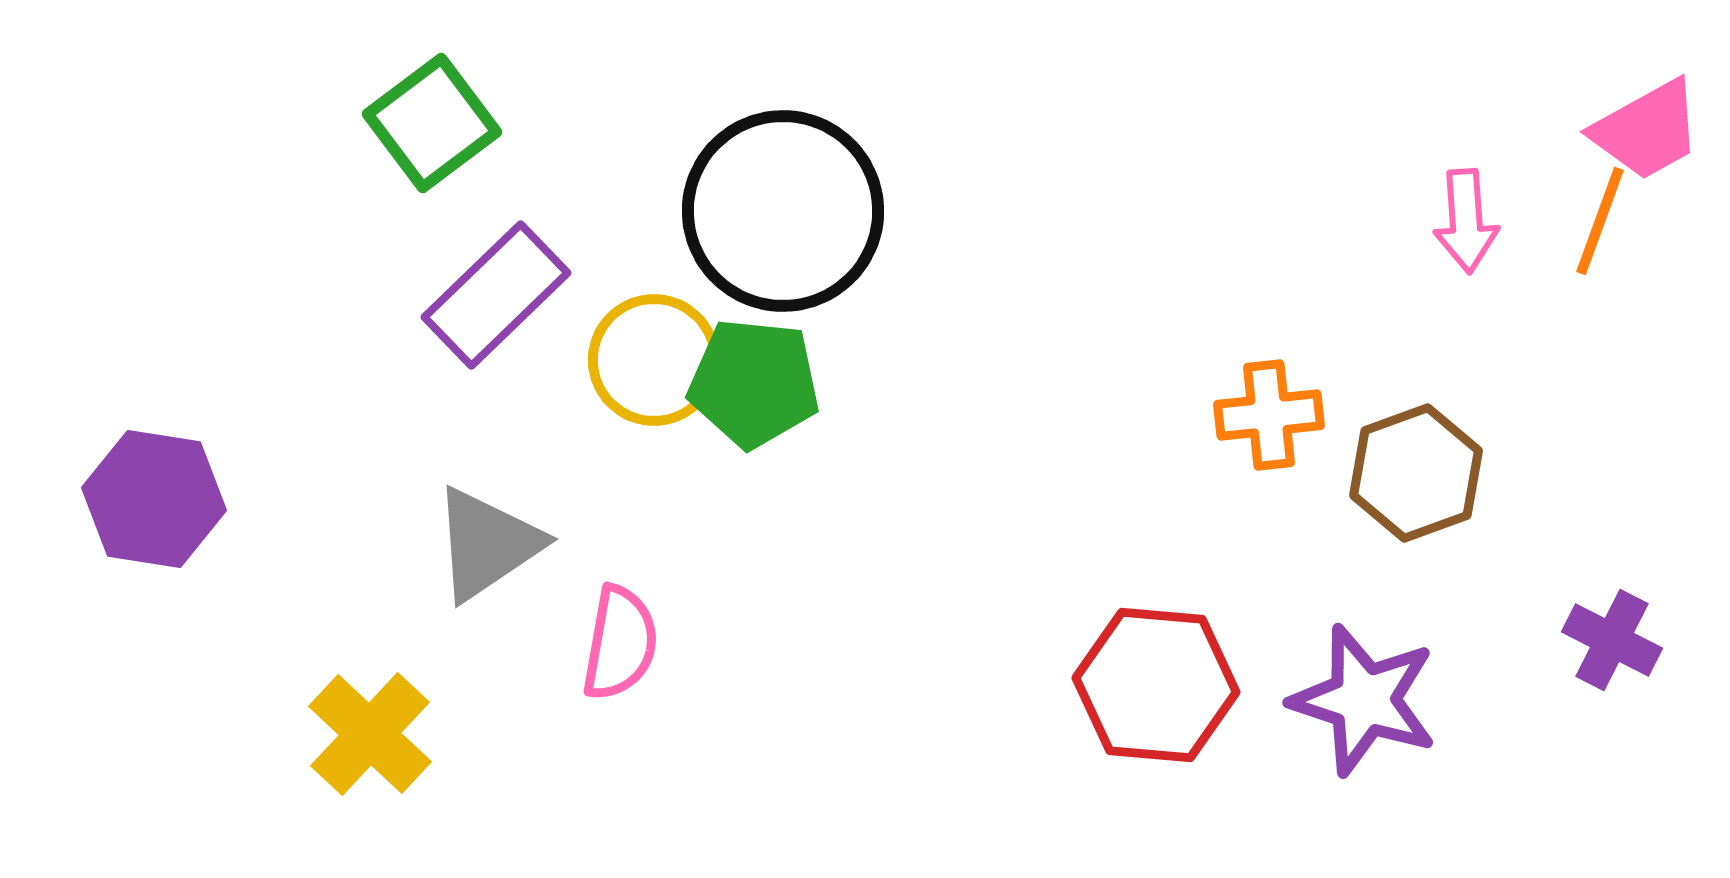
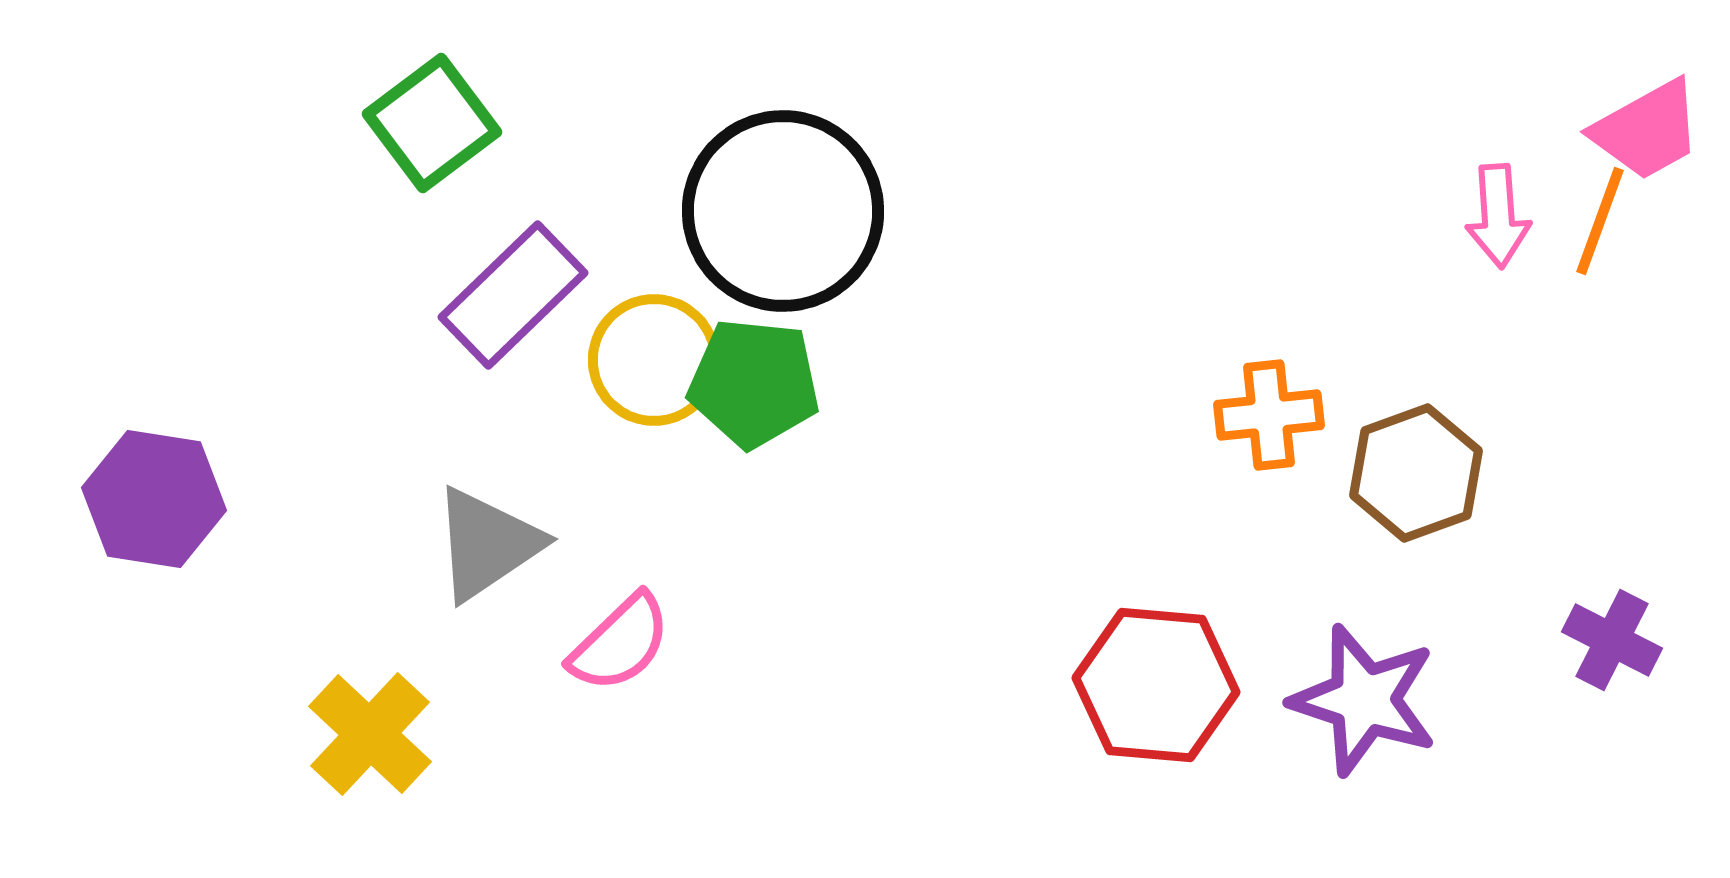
pink arrow: moved 32 px right, 5 px up
purple rectangle: moved 17 px right
pink semicircle: rotated 36 degrees clockwise
